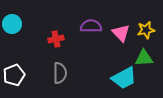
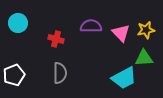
cyan circle: moved 6 px right, 1 px up
red cross: rotated 28 degrees clockwise
